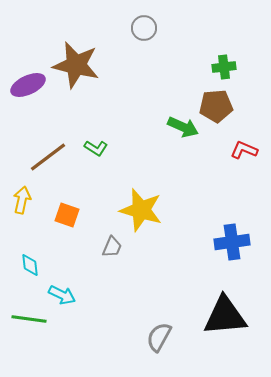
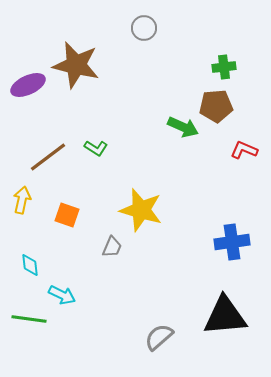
gray semicircle: rotated 20 degrees clockwise
